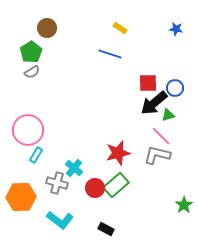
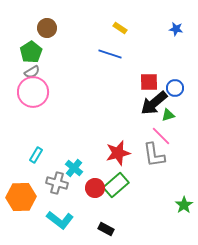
red square: moved 1 px right, 1 px up
pink circle: moved 5 px right, 38 px up
gray L-shape: moved 3 px left; rotated 112 degrees counterclockwise
